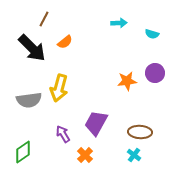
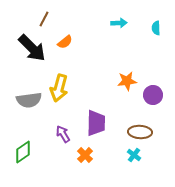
cyan semicircle: moved 4 px right, 6 px up; rotated 72 degrees clockwise
purple circle: moved 2 px left, 22 px down
purple trapezoid: rotated 152 degrees clockwise
